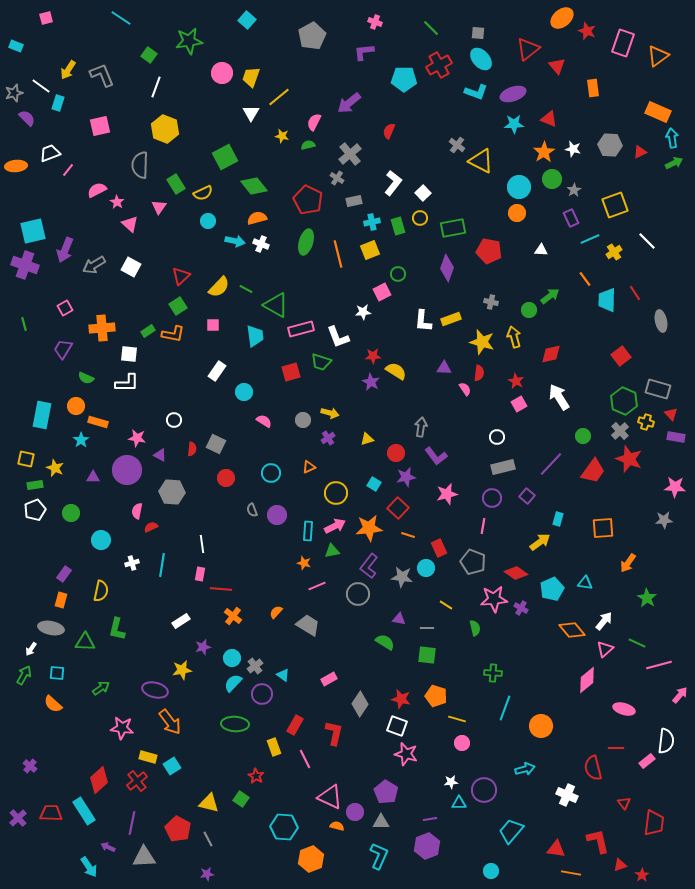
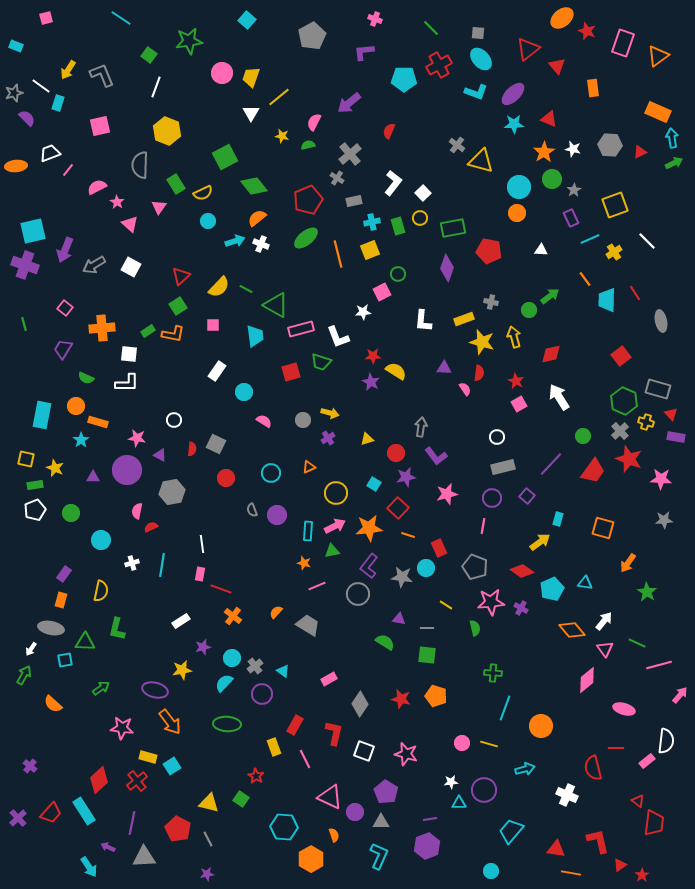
pink cross at (375, 22): moved 3 px up
purple ellipse at (513, 94): rotated 25 degrees counterclockwise
yellow hexagon at (165, 129): moved 2 px right, 2 px down
yellow triangle at (481, 161): rotated 12 degrees counterclockwise
pink semicircle at (97, 190): moved 3 px up
red pentagon at (308, 200): rotated 24 degrees clockwise
orange semicircle at (257, 218): rotated 24 degrees counterclockwise
cyan arrow at (235, 241): rotated 30 degrees counterclockwise
green ellipse at (306, 242): moved 4 px up; rotated 35 degrees clockwise
pink square at (65, 308): rotated 21 degrees counterclockwise
yellow rectangle at (451, 319): moved 13 px right
pink star at (675, 487): moved 14 px left, 8 px up
gray hexagon at (172, 492): rotated 15 degrees counterclockwise
orange square at (603, 528): rotated 20 degrees clockwise
gray pentagon at (473, 562): moved 2 px right, 5 px down
red diamond at (516, 573): moved 6 px right, 2 px up
red line at (221, 589): rotated 15 degrees clockwise
green star at (647, 598): moved 6 px up
pink star at (494, 599): moved 3 px left, 3 px down
pink triangle at (605, 649): rotated 24 degrees counterclockwise
cyan square at (57, 673): moved 8 px right, 13 px up; rotated 14 degrees counterclockwise
cyan triangle at (283, 675): moved 4 px up
cyan semicircle at (233, 683): moved 9 px left
yellow line at (457, 719): moved 32 px right, 25 px down
green ellipse at (235, 724): moved 8 px left
white square at (397, 726): moved 33 px left, 25 px down
red triangle at (624, 803): moved 14 px right, 2 px up; rotated 16 degrees counterclockwise
red trapezoid at (51, 813): rotated 130 degrees clockwise
orange semicircle at (337, 826): moved 3 px left, 9 px down; rotated 56 degrees clockwise
orange hexagon at (311, 859): rotated 10 degrees counterclockwise
red triangle at (620, 865): rotated 16 degrees counterclockwise
